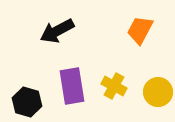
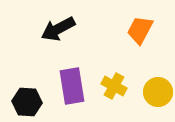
black arrow: moved 1 px right, 2 px up
black hexagon: rotated 12 degrees counterclockwise
